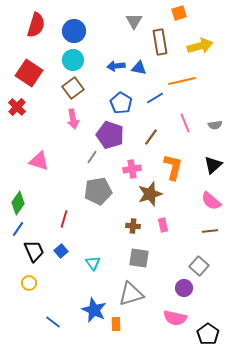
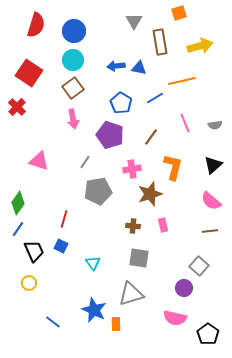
gray line at (92, 157): moved 7 px left, 5 px down
blue square at (61, 251): moved 5 px up; rotated 24 degrees counterclockwise
